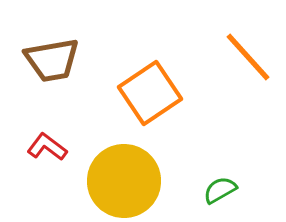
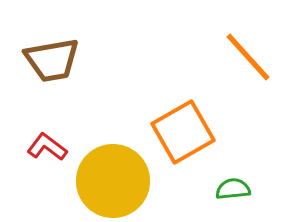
orange square: moved 33 px right, 39 px down; rotated 4 degrees clockwise
yellow circle: moved 11 px left
green semicircle: moved 13 px right, 1 px up; rotated 24 degrees clockwise
